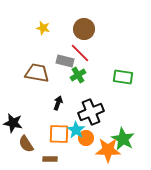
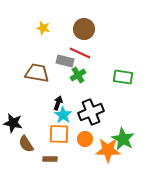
red line: rotated 20 degrees counterclockwise
cyan star: moved 13 px left, 15 px up
orange circle: moved 1 px left, 1 px down
